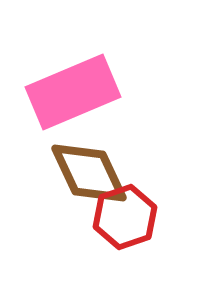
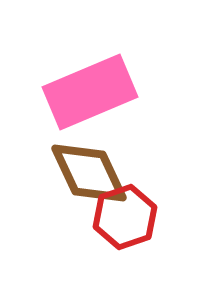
pink rectangle: moved 17 px right
